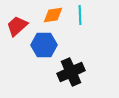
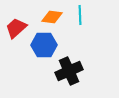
orange diamond: moved 1 px left, 2 px down; rotated 15 degrees clockwise
red trapezoid: moved 1 px left, 2 px down
black cross: moved 2 px left, 1 px up
